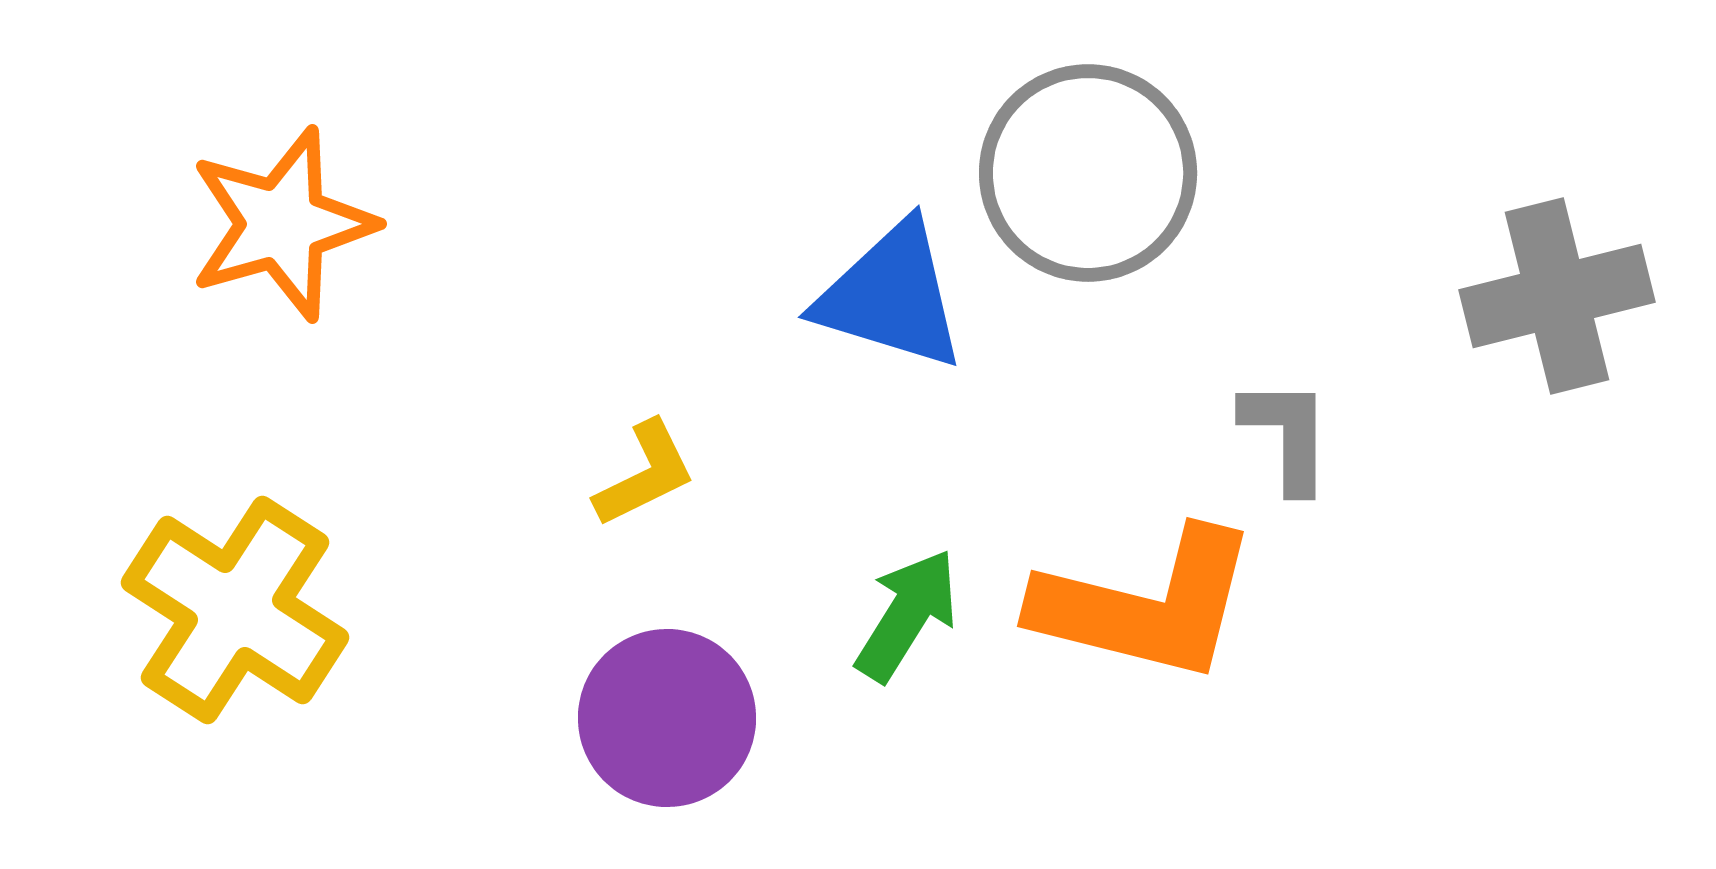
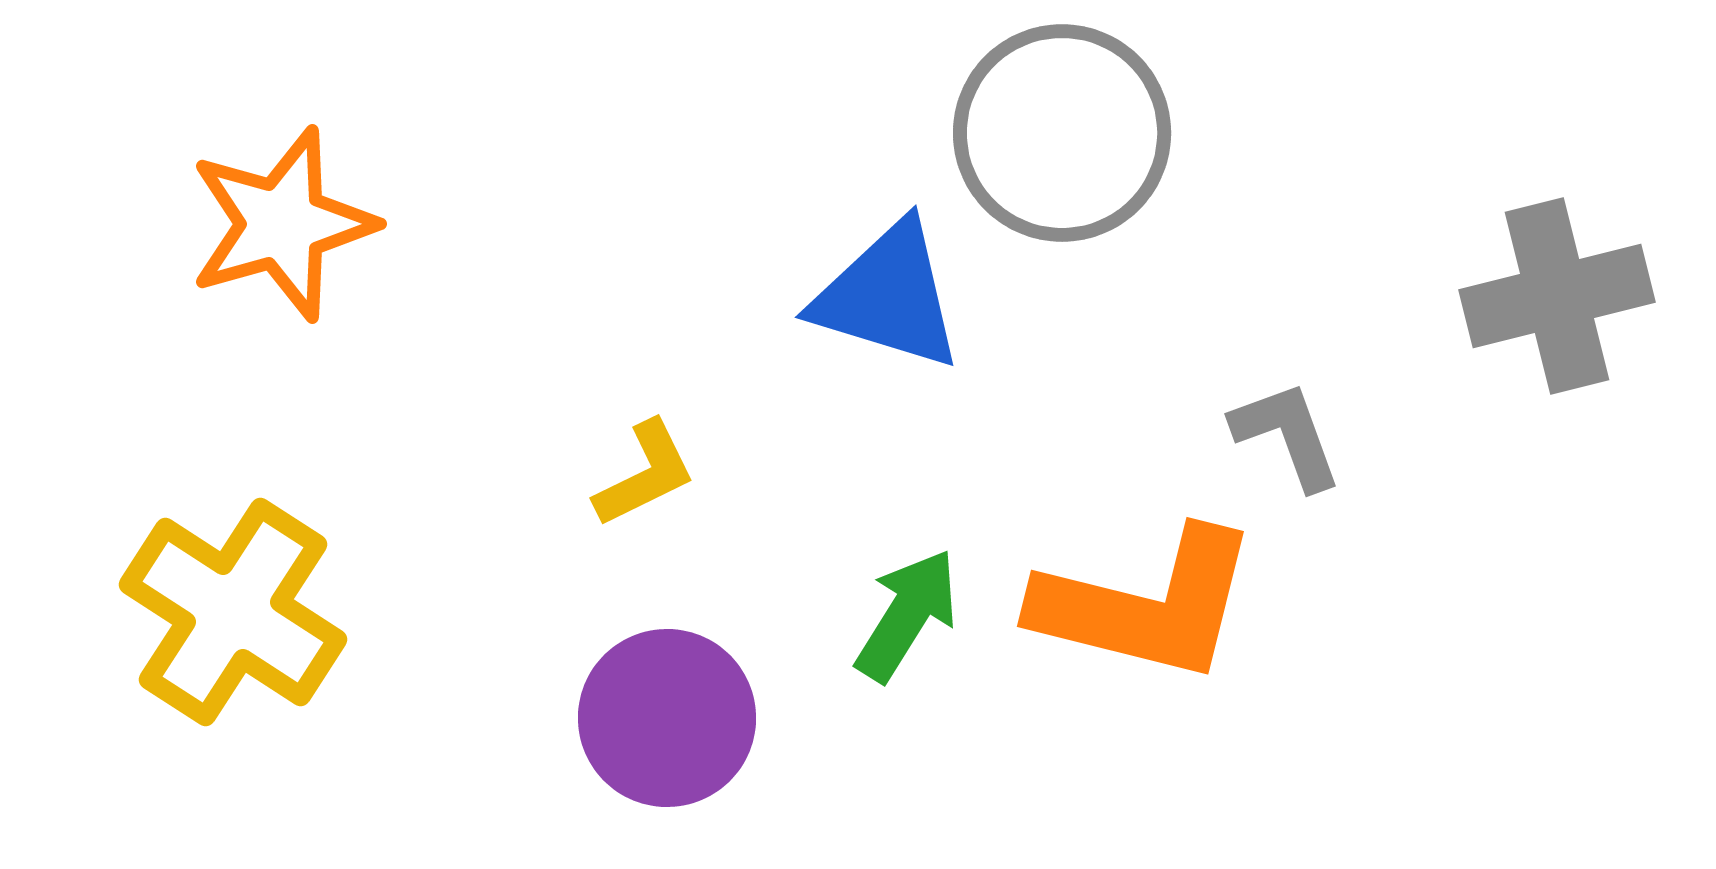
gray circle: moved 26 px left, 40 px up
blue triangle: moved 3 px left
gray L-shape: rotated 20 degrees counterclockwise
yellow cross: moved 2 px left, 2 px down
